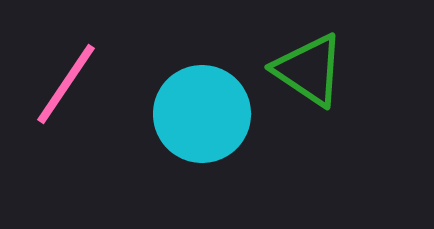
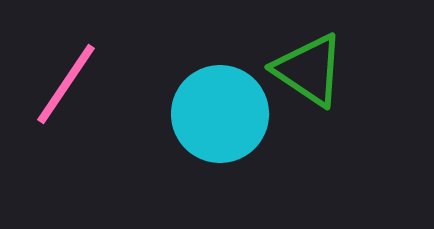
cyan circle: moved 18 px right
